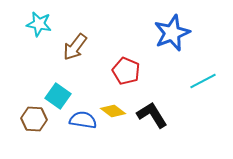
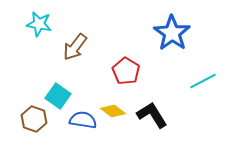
blue star: rotated 15 degrees counterclockwise
red pentagon: rotated 8 degrees clockwise
brown hexagon: rotated 15 degrees clockwise
